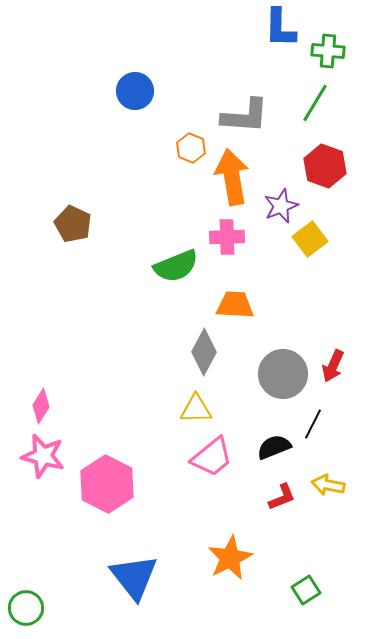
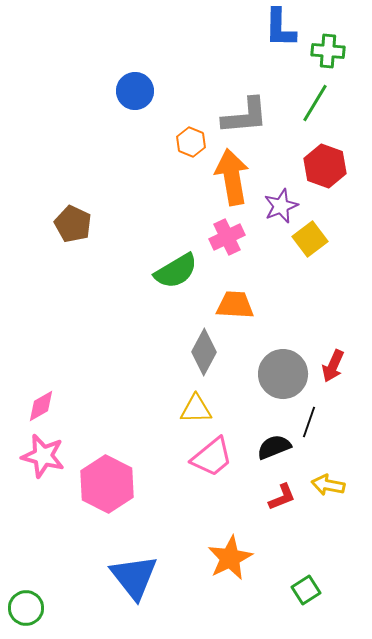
gray L-shape: rotated 9 degrees counterclockwise
orange hexagon: moved 6 px up
pink cross: rotated 24 degrees counterclockwise
green semicircle: moved 5 px down; rotated 9 degrees counterclockwise
pink diamond: rotated 28 degrees clockwise
black line: moved 4 px left, 2 px up; rotated 8 degrees counterclockwise
